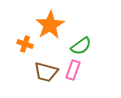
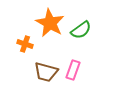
orange star: moved 2 px up; rotated 12 degrees counterclockwise
green semicircle: moved 16 px up
